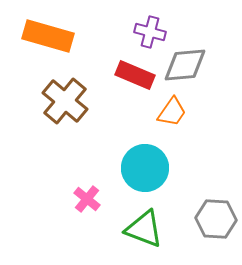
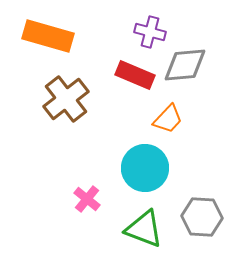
brown cross: moved 1 px right, 2 px up; rotated 12 degrees clockwise
orange trapezoid: moved 4 px left, 7 px down; rotated 8 degrees clockwise
gray hexagon: moved 14 px left, 2 px up
